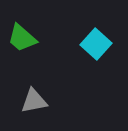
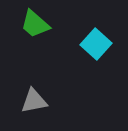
green trapezoid: moved 13 px right, 14 px up
